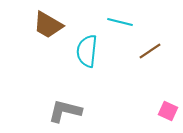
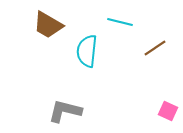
brown line: moved 5 px right, 3 px up
